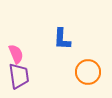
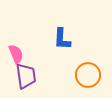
orange circle: moved 3 px down
purple trapezoid: moved 7 px right
